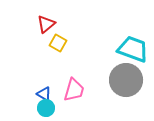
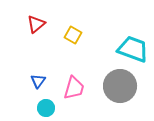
red triangle: moved 10 px left
yellow square: moved 15 px right, 8 px up
gray circle: moved 6 px left, 6 px down
pink trapezoid: moved 2 px up
blue triangle: moved 6 px left, 13 px up; rotated 35 degrees clockwise
